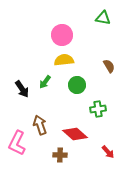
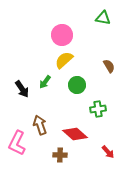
yellow semicircle: rotated 36 degrees counterclockwise
